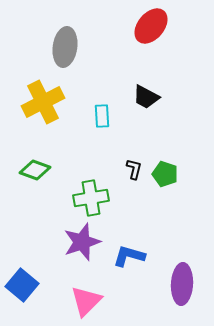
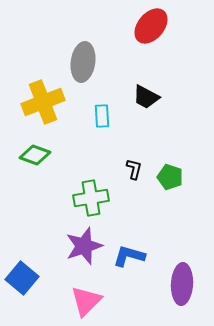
gray ellipse: moved 18 px right, 15 px down
yellow cross: rotated 6 degrees clockwise
green diamond: moved 15 px up
green pentagon: moved 5 px right, 3 px down
purple star: moved 2 px right, 4 px down
blue square: moved 7 px up
